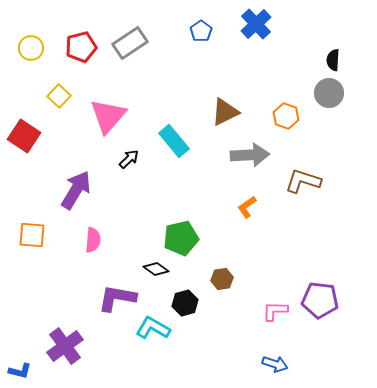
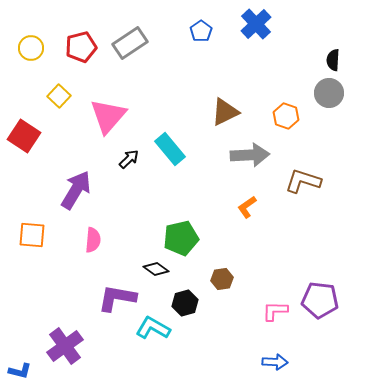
cyan rectangle: moved 4 px left, 8 px down
blue arrow: moved 2 px up; rotated 15 degrees counterclockwise
